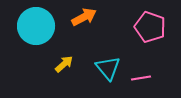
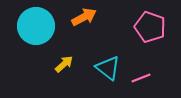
cyan triangle: rotated 12 degrees counterclockwise
pink line: rotated 12 degrees counterclockwise
